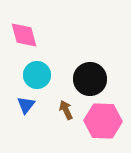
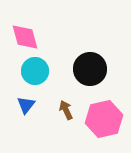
pink diamond: moved 1 px right, 2 px down
cyan circle: moved 2 px left, 4 px up
black circle: moved 10 px up
pink hexagon: moved 1 px right, 2 px up; rotated 15 degrees counterclockwise
